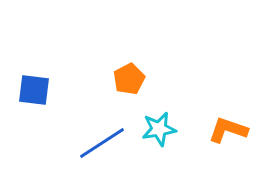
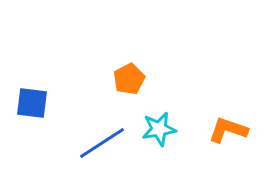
blue square: moved 2 px left, 13 px down
